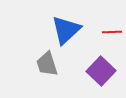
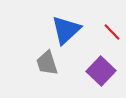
red line: rotated 48 degrees clockwise
gray trapezoid: moved 1 px up
